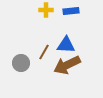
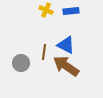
yellow cross: rotated 24 degrees clockwise
blue triangle: rotated 24 degrees clockwise
brown line: rotated 21 degrees counterclockwise
brown arrow: moved 1 px left, 1 px down; rotated 60 degrees clockwise
